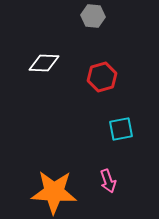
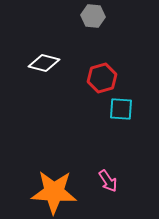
white diamond: rotated 12 degrees clockwise
red hexagon: moved 1 px down
cyan square: moved 20 px up; rotated 15 degrees clockwise
pink arrow: rotated 15 degrees counterclockwise
